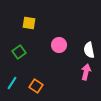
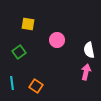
yellow square: moved 1 px left, 1 px down
pink circle: moved 2 px left, 5 px up
cyan line: rotated 40 degrees counterclockwise
